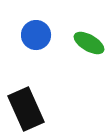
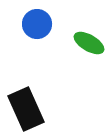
blue circle: moved 1 px right, 11 px up
